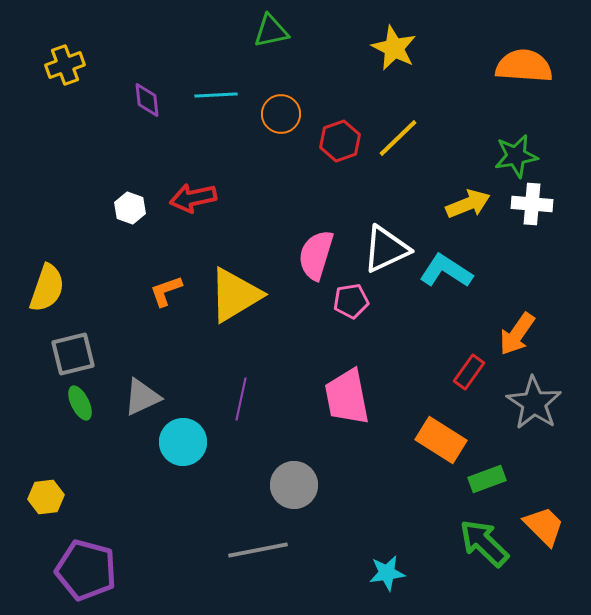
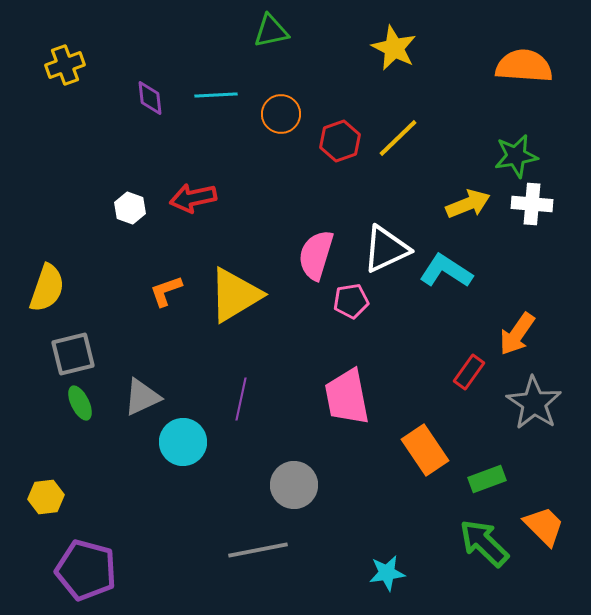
purple diamond: moved 3 px right, 2 px up
orange rectangle: moved 16 px left, 10 px down; rotated 24 degrees clockwise
